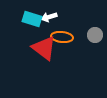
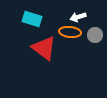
white arrow: moved 29 px right
orange ellipse: moved 8 px right, 5 px up
